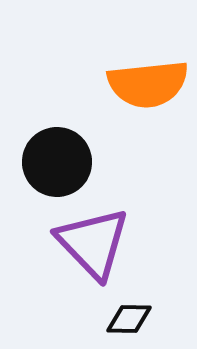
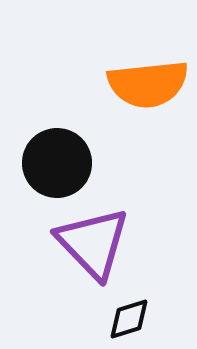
black circle: moved 1 px down
black diamond: rotated 18 degrees counterclockwise
